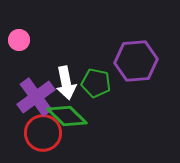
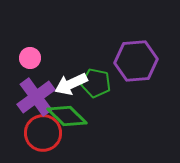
pink circle: moved 11 px right, 18 px down
white arrow: moved 5 px right, 1 px down; rotated 76 degrees clockwise
